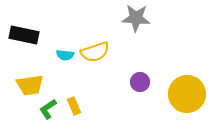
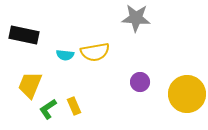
yellow semicircle: rotated 8 degrees clockwise
yellow trapezoid: rotated 120 degrees clockwise
